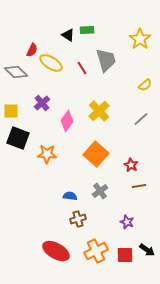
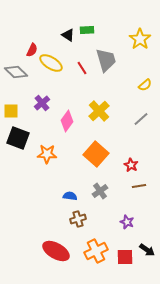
red square: moved 2 px down
